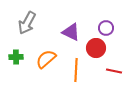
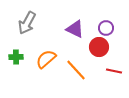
purple triangle: moved 4 px right, 3 px up
red circle: moved 3 px right, 1 px up
orange line: rotated 45 degrees counterclockwise
